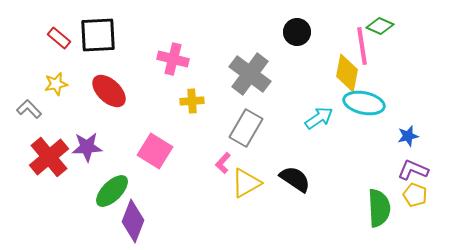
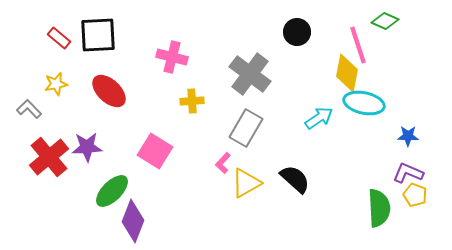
green diamond: moved 5 px right, 5 px up
pink line: moved 4 px left, 1 px up; rotated 9 degrees counterclockwise
pink cross: moved 1 px left, 2 px up
blue star: rotated 15 degrees clockwise
purple L-shape: moved 5 px left, 3 px down
black semicircle: rotated 8 degrees clockwise
